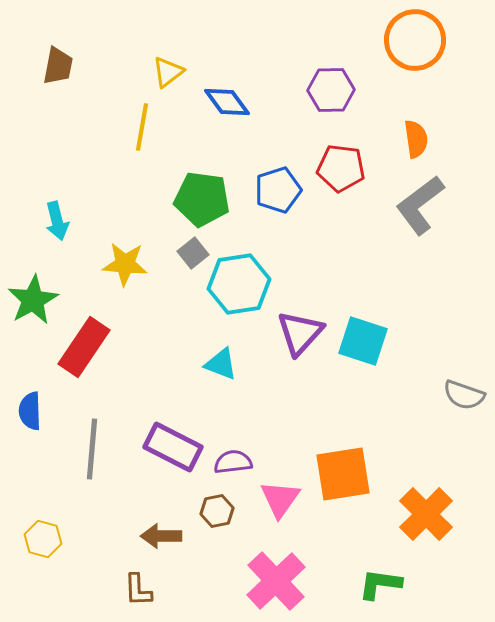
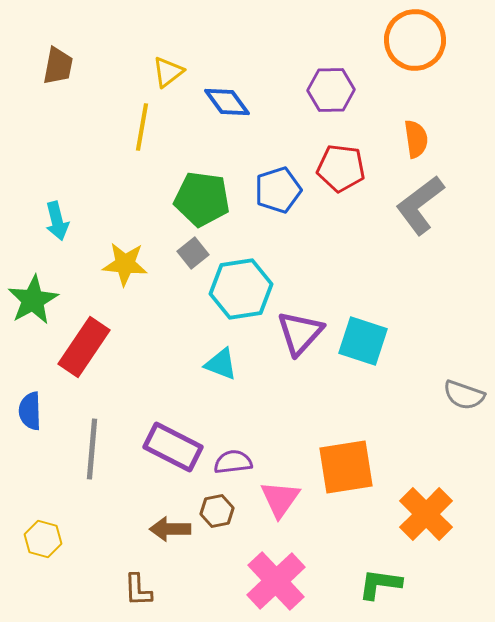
cyan hexagon: moved 2 px right, 5 px down
orange square: moved 3 px right, 7 px up
brown arrow: moved 9 px right, 7 px up
